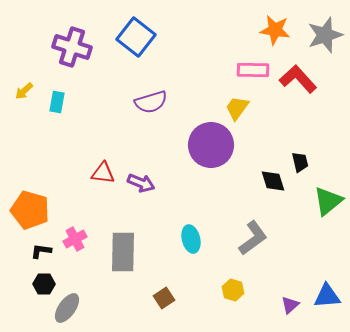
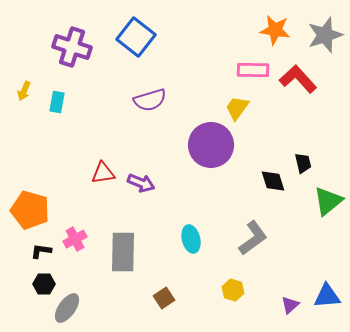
yellow arrow: rotated 24 degrees counterclockwise
purple semicircle: moved 1 px left, 2 px up
black trapezoid: moved 3 px right, 1 px down
red triangle: rotated 15 degrees counterclockwise
